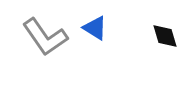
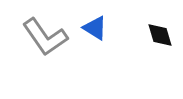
black diamond: moved 5 px left, 1 px up
